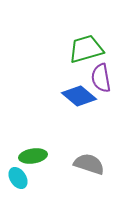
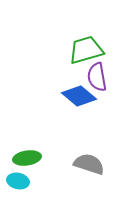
green trapezoid: moved 1 px down
purple semicircle: moved 4 px left, 1 px up
green ellipse: moved 6 px left, 2 px down
cyan ellipse: moved 3 px down; rotated 45 degrees counterclockwise
